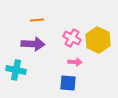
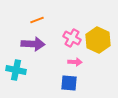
orange line: rotated 16 degrees counterclockwise
blue square: moved 1 px right
